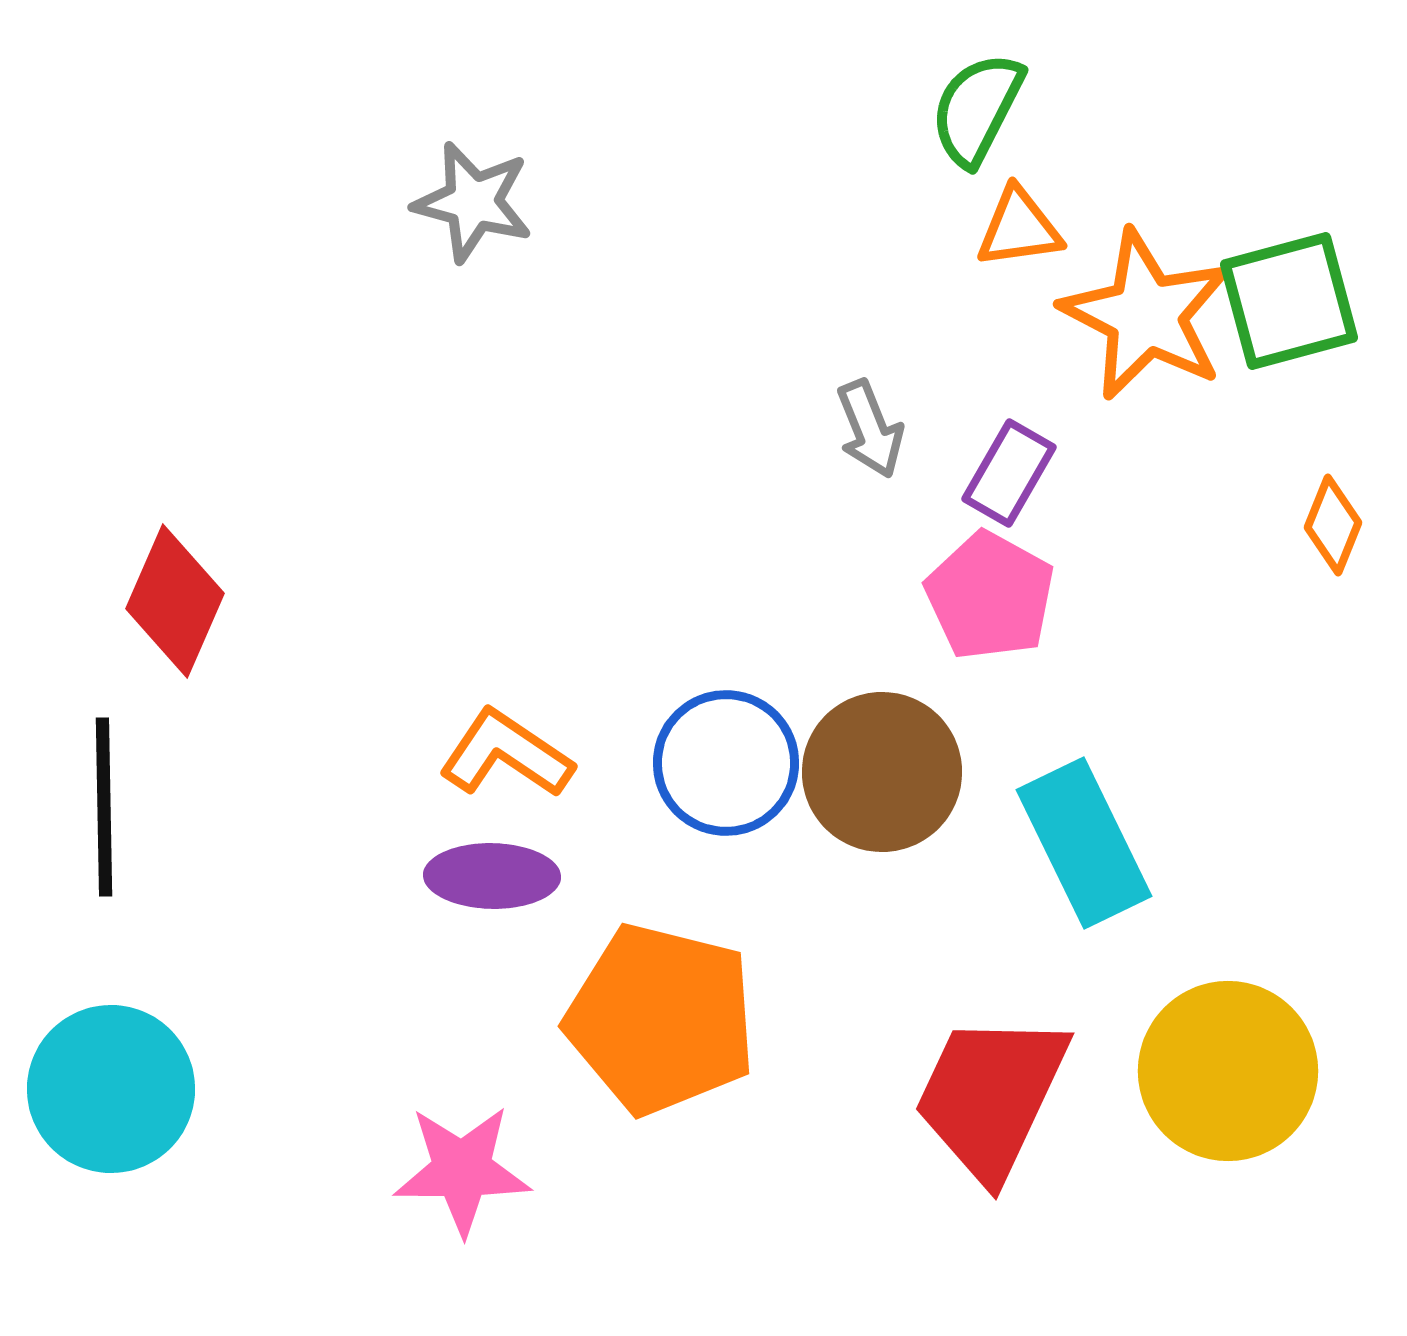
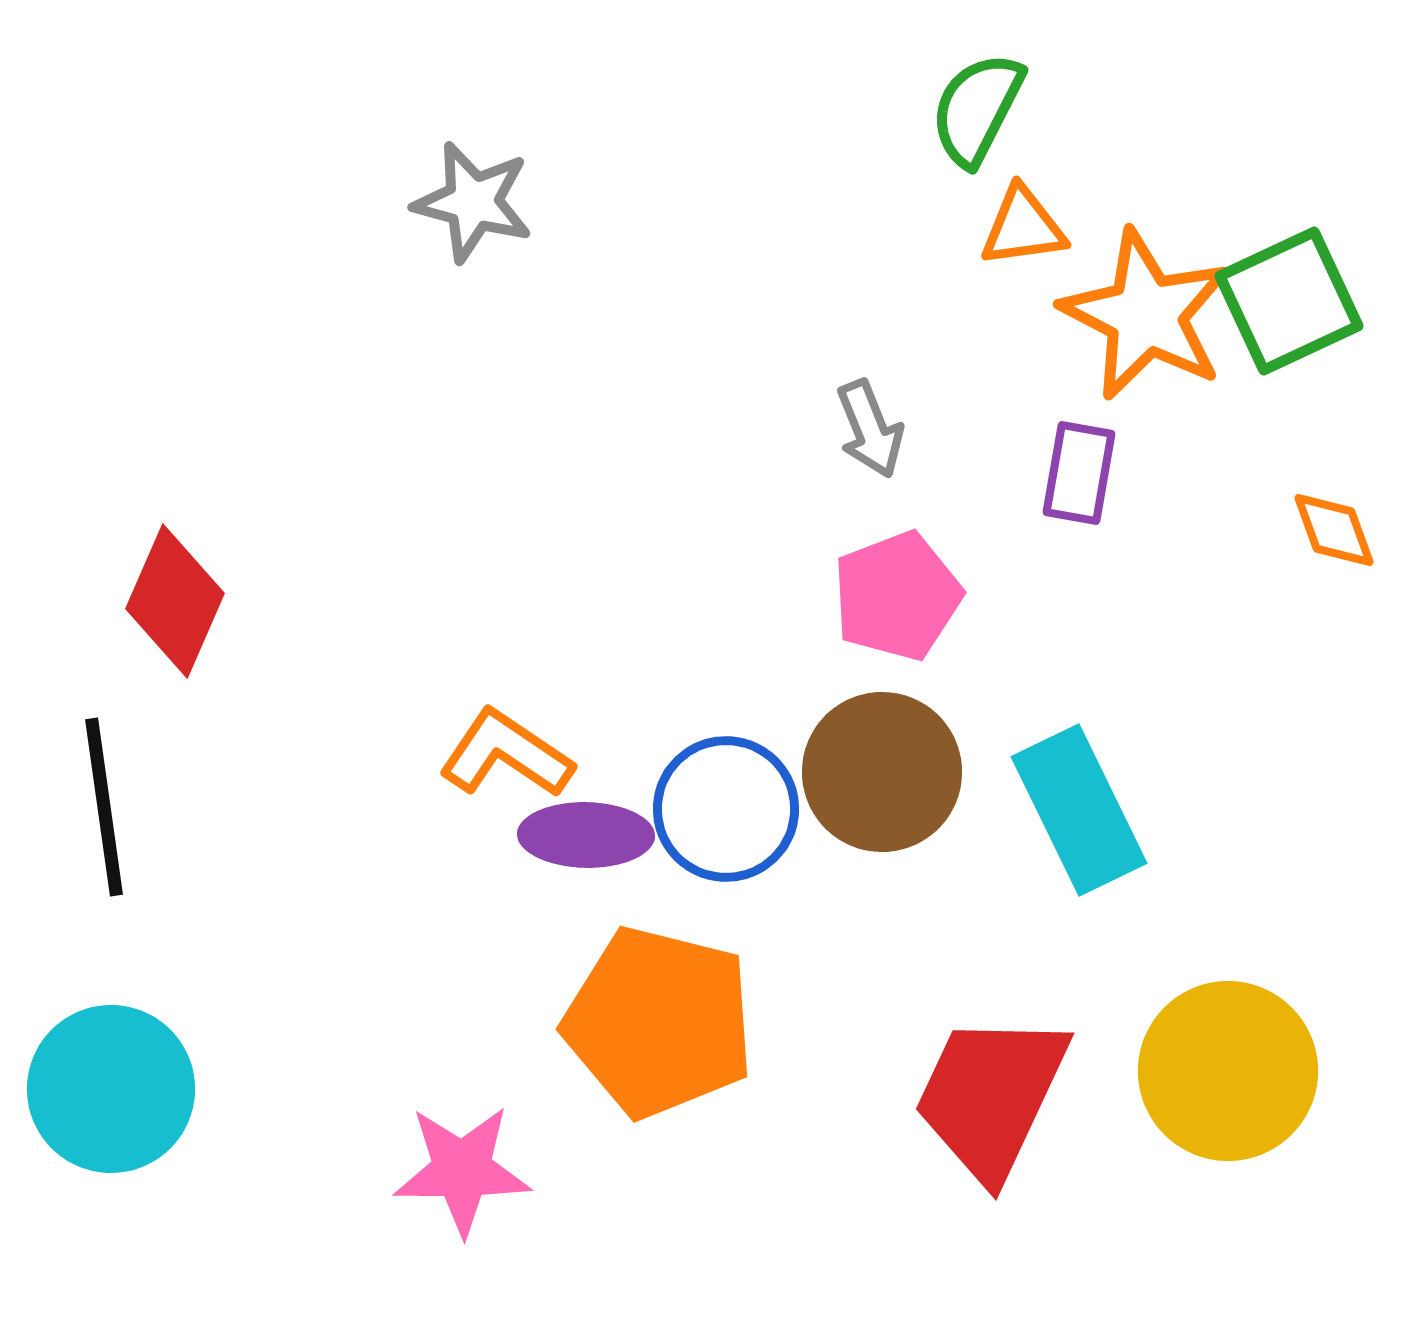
orange triangle: moved 4 px right, 1 px up
green square: rotated 10 degrees counterclockwise
purple rectangle: moved 70 px right; rotated 20 degrees counterclockwise
orange diamond: moved 1 px right, 5 px down; rotated 42 degrees counterclockwise
pink pentagon: moved 93 px left; rotated 22 degrees clockwise
blue circle: moved 46 px down
black line: rotated 7 degrees counterclockwise
cyan rectangle: moved 5 px left, 33 px up
purple ellipse: moved 94 px right, 41 px up
orange pentagon: moved 2 px left, 3 px down
